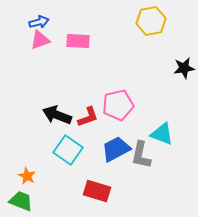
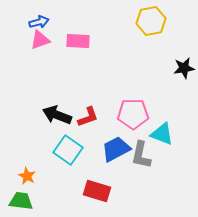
pink pentagon: moved 15 px right, 9 px down; rotated 12 degrees clockwise
green trapezoid: rotated 15 degrees counterclockwise
